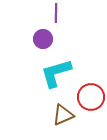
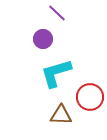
purple line: moved 1 px right; rotated 48 degrees counterclockwise
red circle: moved 1 px left
brown triangle: moved 2 px left; rotated 25 degrees clockwise
